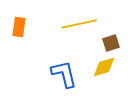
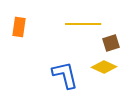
yellow line: moved 4 px right; rotated 12 degrees clockwise
yellow diamond: rotated 40 degrees clockwise
blue L-shape: moved 1 px right, 1 px down
